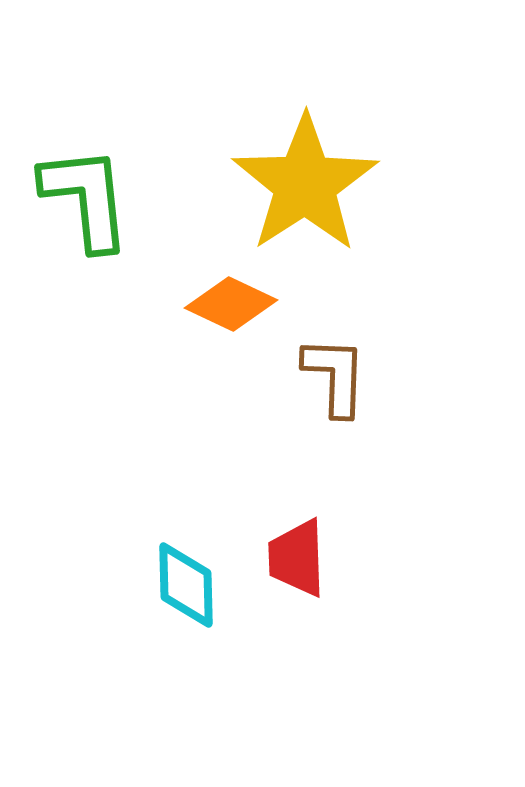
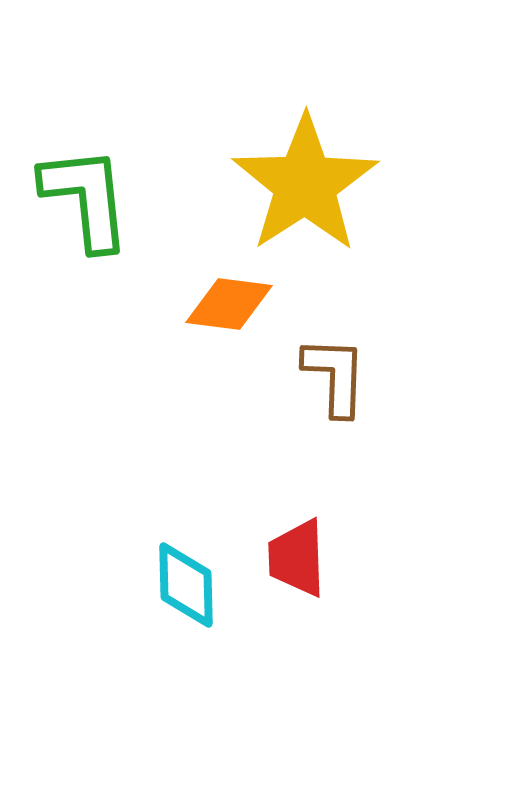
orange diamond: moved 2 px left; rotated 18 degrees counterclockwise
